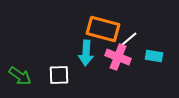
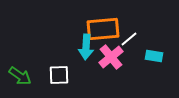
orange rectangle: rotated 20 degrees counterclockwise
cyan arrow: moved 6 px up
pink cross: moved 7 px left; rotated 30 degrees clockwise
